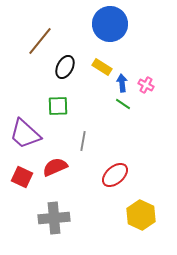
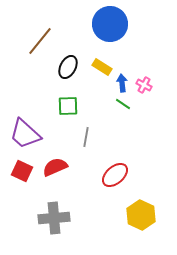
black ellipse: moved 3 px right
pink cross: moved 2 px left
green square: moved 10 px right
gray line: moved 3 px right, 4 px up
red square: moved 6 px up
